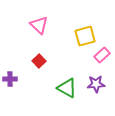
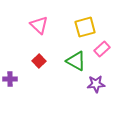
yellow square: moved 9 px up
pink rectangle: moved 6 px up
green triangle: moved 9 px right, 27 px up
